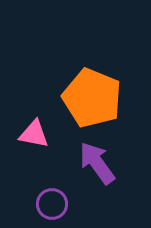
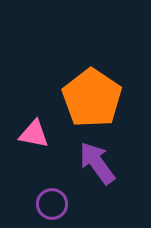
orange pentagon: rotated 12 degrees clockwise
